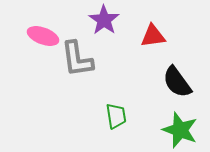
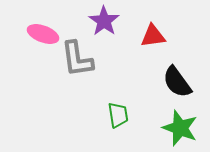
purple star: moved 1 px down
pink ellipse: moved 2 px up
green trapezoid: moved 2 px right, 1 px up
green star: moved 2 px up
